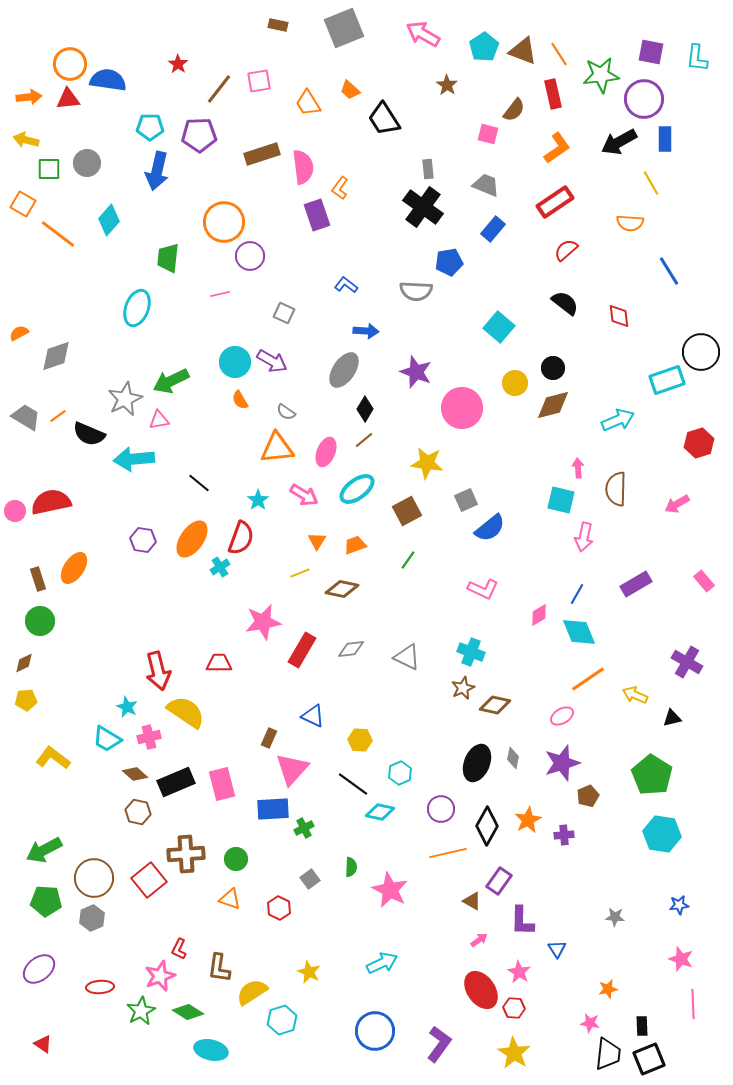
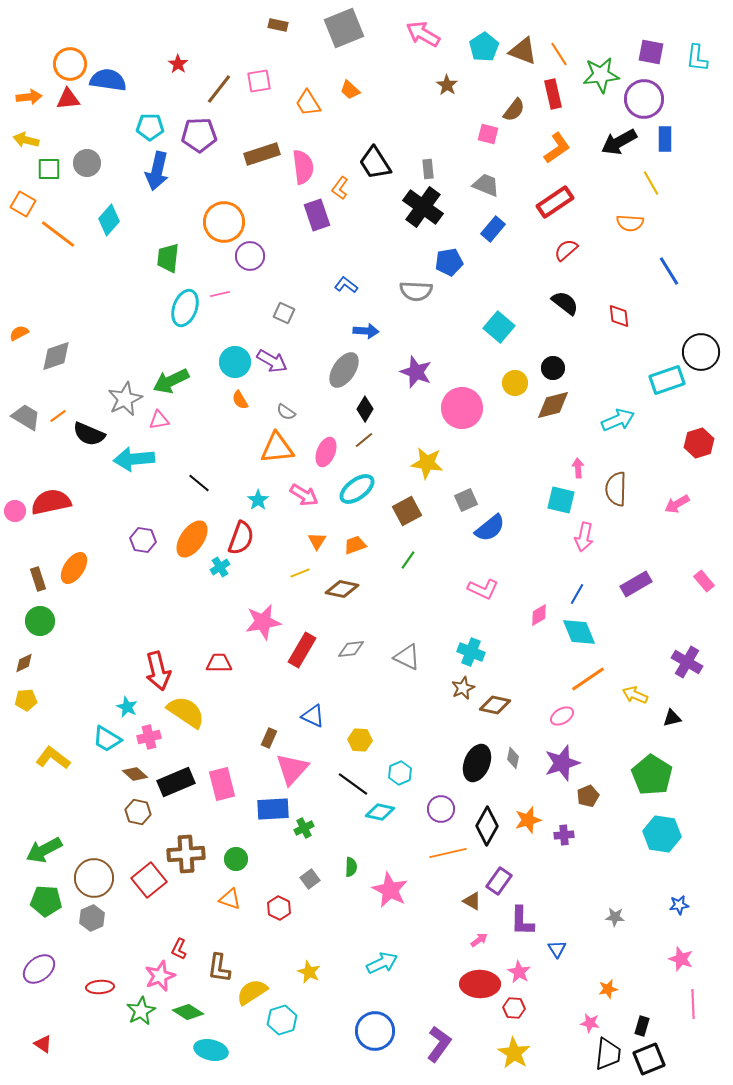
black trapezoid at (384, 119): moved 9 px left, 44 px down
cyan ellipse at (137, 308): moved 48 px right
orange star at (528, 820): rotated 12 degrees clockwise
red ellipse at (481, 990): moved 1 px left, 6 px up; rotated 54 degrees counterclockwise
black rectangle at (642, 1026): rotated 18 degrees clockwise
